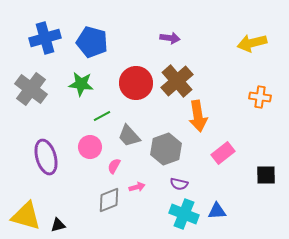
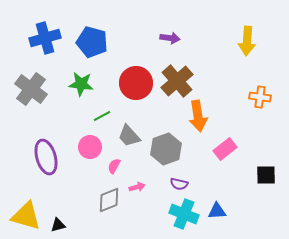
yellow arrow: moved 5 px left, 2 px up; rotated 72 degrees counterclockwise
pink rectangle: moved 2 px right, 4 px up
